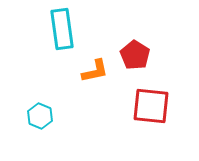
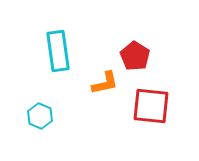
cyan rectangle: moved 4 px left, 22 px down
red pentagon: moved 1 px down
orange L-shape: moved 10 px right, 12 px down
